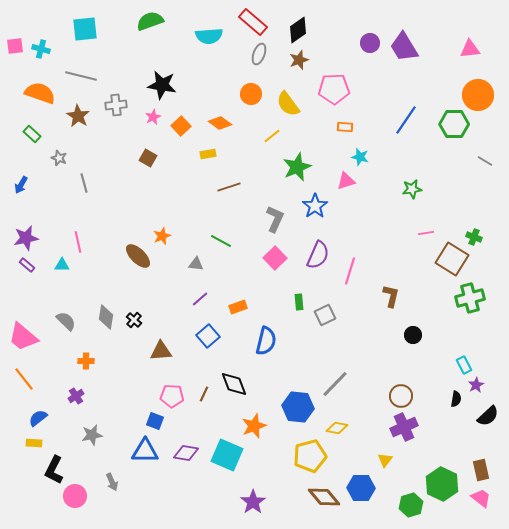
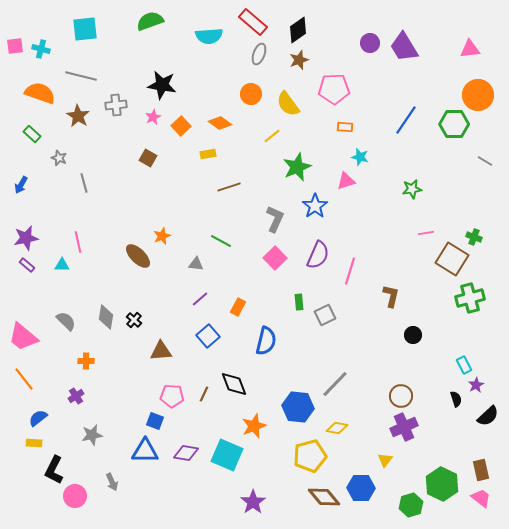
orange rectangle at (238, 307): rotated 42 degrees counterclockwise
black semicircle at (456, 399): rotated 28 degrees counterclockwise
